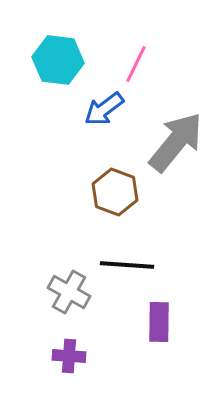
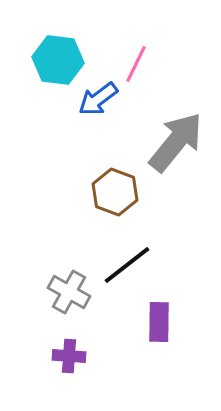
blue arrow: moved 6 px left, 10 px up
black line: rotated 42 degrees counterclockwise
